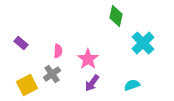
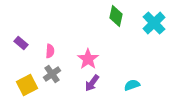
cyan cross: moved 11 px right, 20 px up
pink semicircle: moved 8 px left
